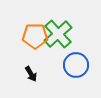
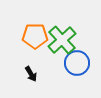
green cross: moved 4 px right, 6 px down
blue circle: moved 1 px right, 2 px up
